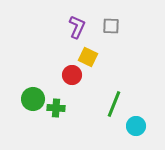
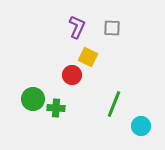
gray square: moved 1 px right, 2 px down
cyan circle: moved 5 px right
